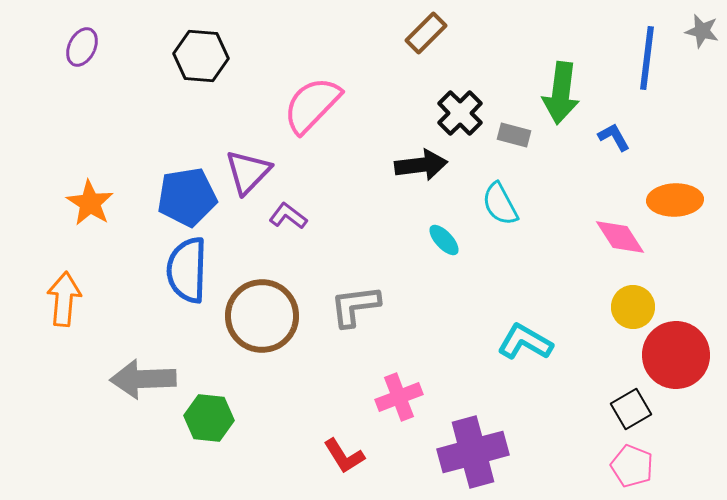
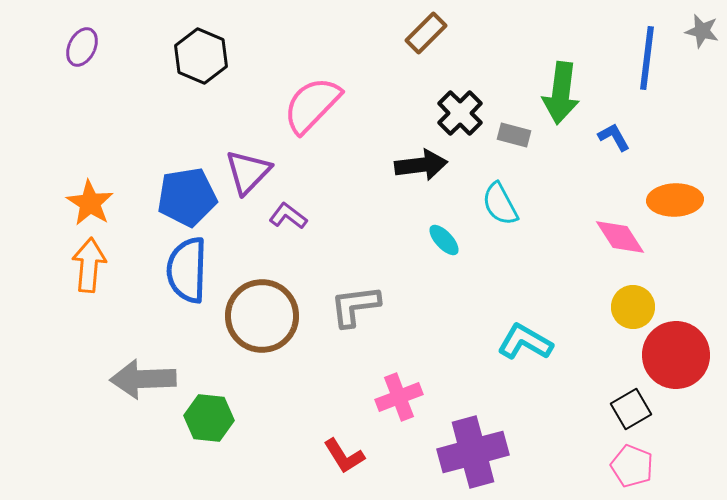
black hexagon: rotated 18 degrees clockwise
orange arrow: moved 25 px right, 34 px up
